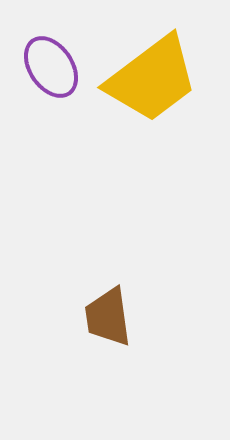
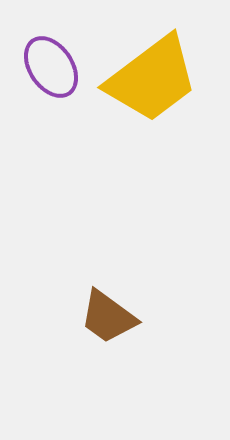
brown trapezoid: rotated 46 degrees counterclockwise
